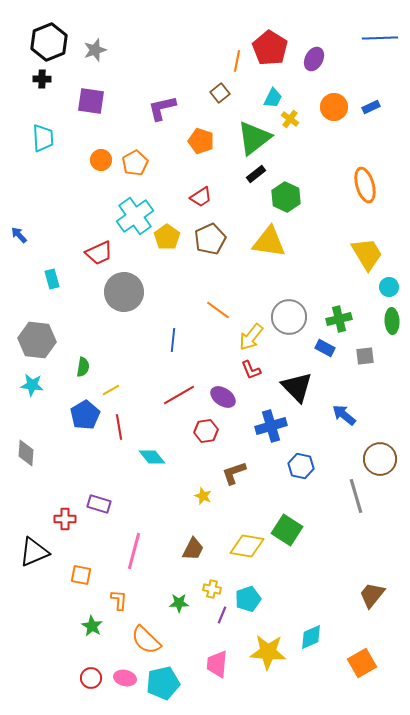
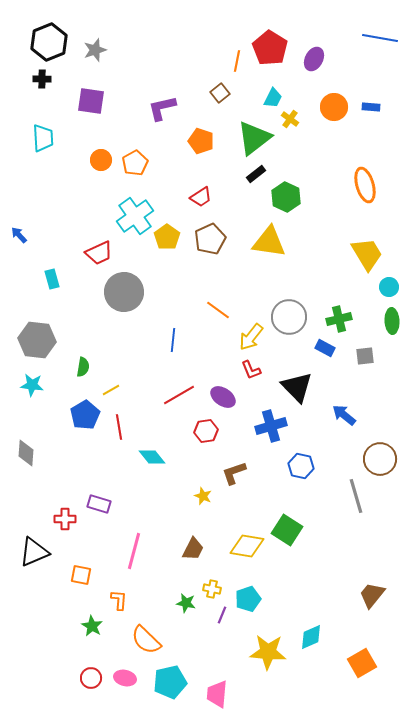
blue line at (380, 38): rotated 12 degrees clockwise
blue rectangle at (371, 107): rotated 30 degrees clockwise
green star at (179, 603): moved 7 px right; rotated 12 degrees clockwise
pink trapezoid at (217, 664): moved 30 px down
cyan pentagon at (163, 683): moved 7 px right, 1 px up
